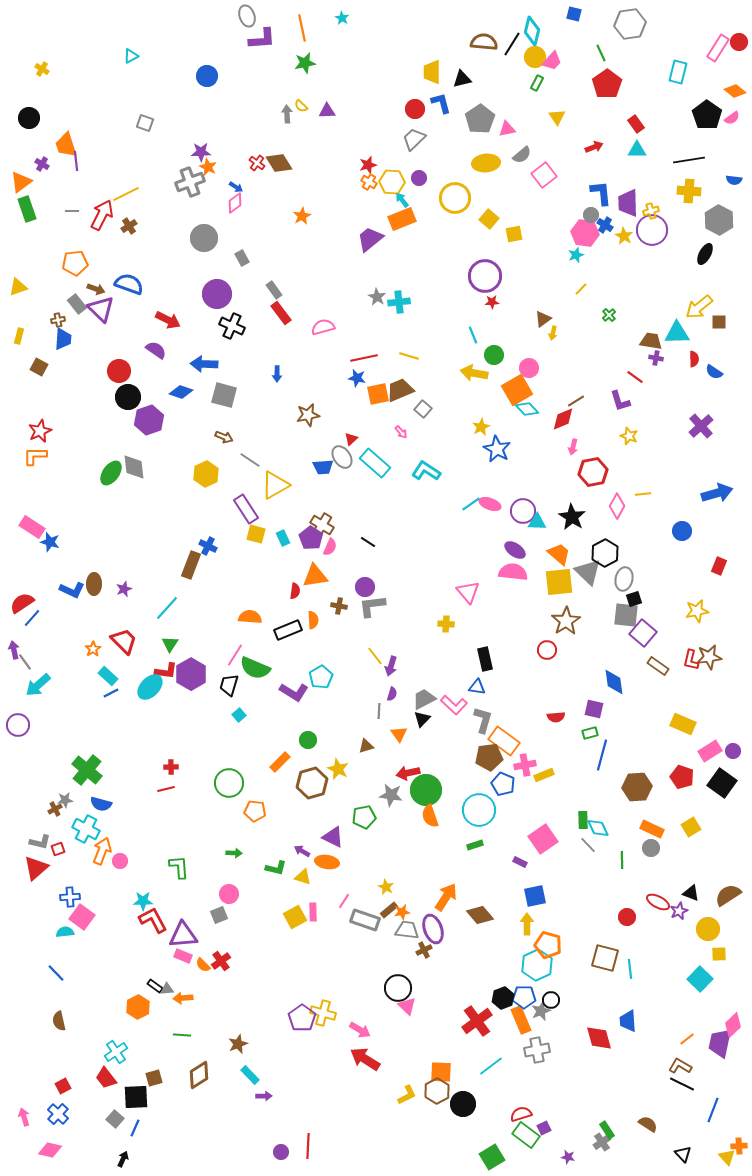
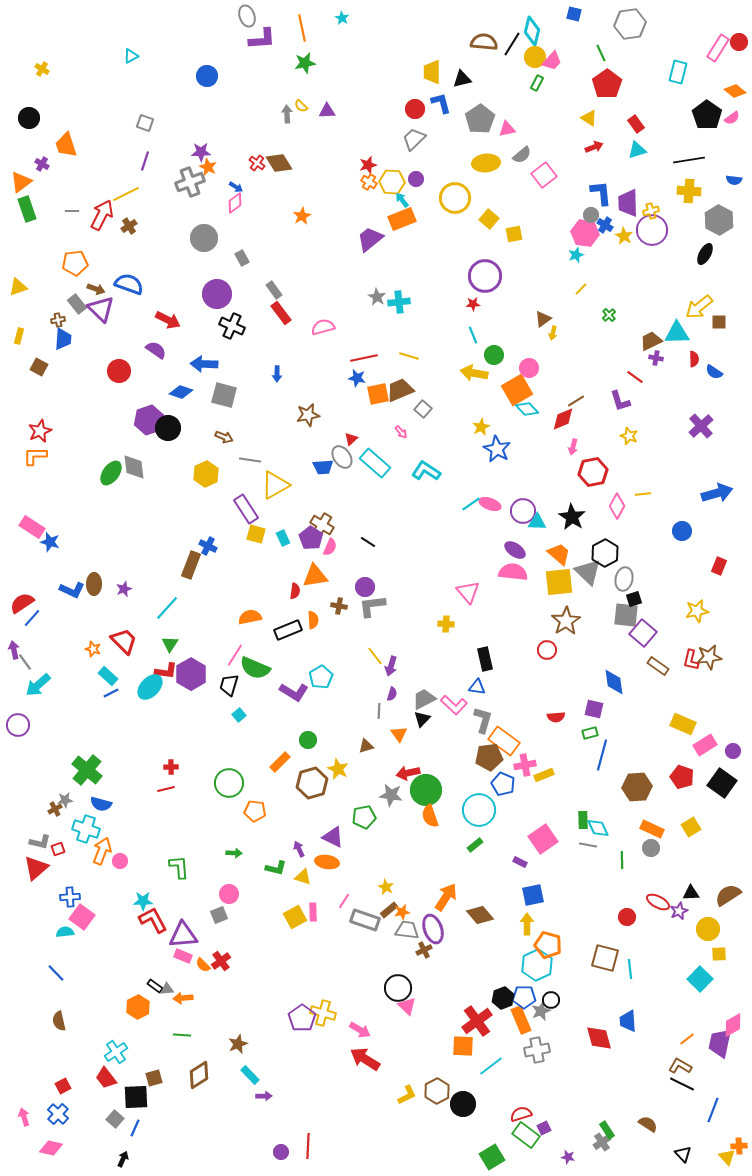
yellow triangle at (557, 117): moved 32 px right, 1 px down; rotated 24 degrees counterclockwise
cyan triangle at (637, 150): rotated 18 degrees counterclockwise
purple line at (76, 161): moved 69 px right; rotated 24 degrees clockwise
purple circle at (419, 178): moved 3 px left, 1 px down
red star at (492, 302): moved 19 px left, 2 px down
brown trapezoid at (651, 341): rotated 35 degrees counterclockwise
black circle at (128, 397): moved 40 px right, 31 px down
gray line at (250, 460): rotated 25 degrees counterclockwise
orange semicircle at (250, 617): rotated 15 degrees counterclockwise
orange star at (93, 649): rotated 21 degrees counterclockwise
pink rectangle at (710, 751): moved 5 px left, 6 px up
cyan cross at (86, 829): rotated 8 degrees counterclockwise
green rectangle at (475, 845): rotated 21 degrees counterclockwise
gray line at (588, 845): rotated 36 degrees counterclockwise
purple arrow at (302, 851): moved 3 px left, 2 px up; rotated 35 degrees clockwise
black triangle at (691, 893): rotated 24 degrees counterclockwise
blue square at (535, 896): moved 2 px left, 1 px up
pink diamond at (733, 1025): rotated 15 degrees clockwise
orange square at (441, 1072): moved 22 px right, 26 px up
pink diamond at (50, 1150): moved 1 px right, 2 px up
